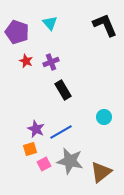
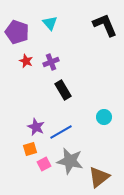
purple star: moved 2 px up
brown triangle: moved 2 px left, 5 px down
